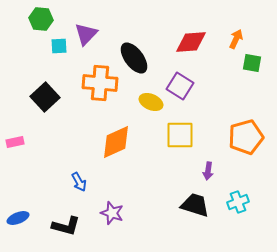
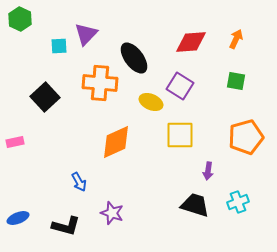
green hexagon: moved 21 px left; rotated 20 degrees clockwise
green square: moved 16 px left, 18 px down
